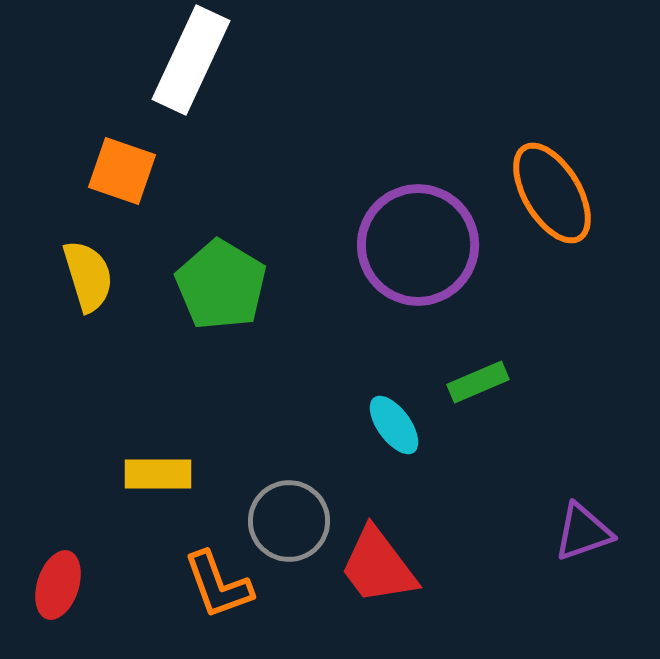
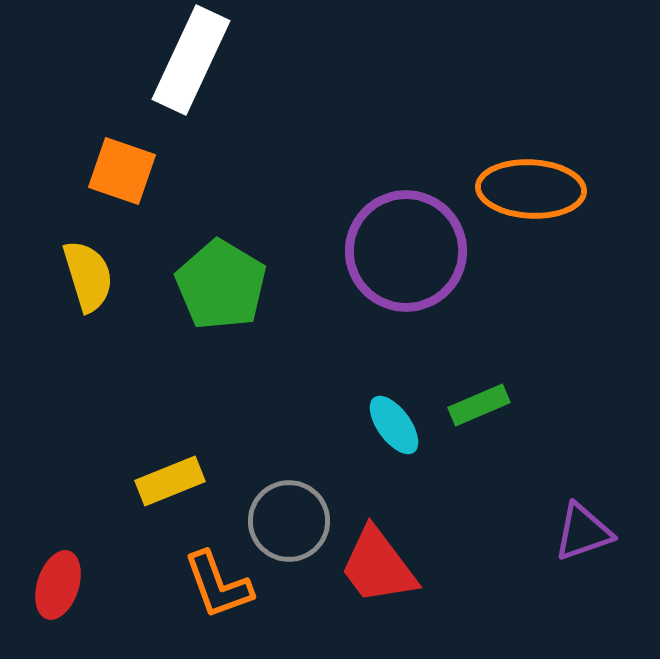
orange ellipse: moved 21 px left, 4 px up; rotated 56 degrees counterclockwise
purple circle: moved 12 px left, 6 px down
green rectangle: moved 1 px right, 23 px down
yellow rectangle: moved 12 px right, 7 px down; rotated 22 degrees counterclockwise
